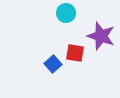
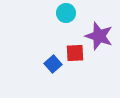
purple star: moved 2 px left
red square: rotated 12 degrees counterclockwise
